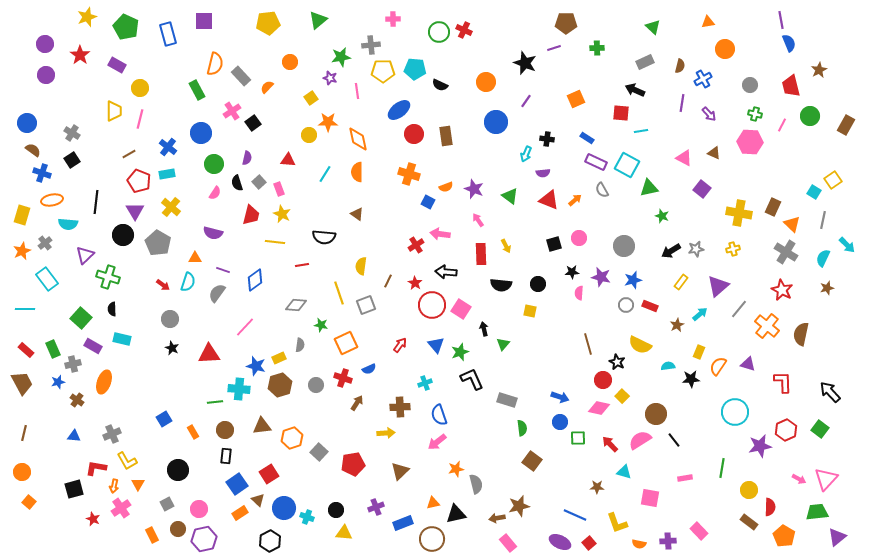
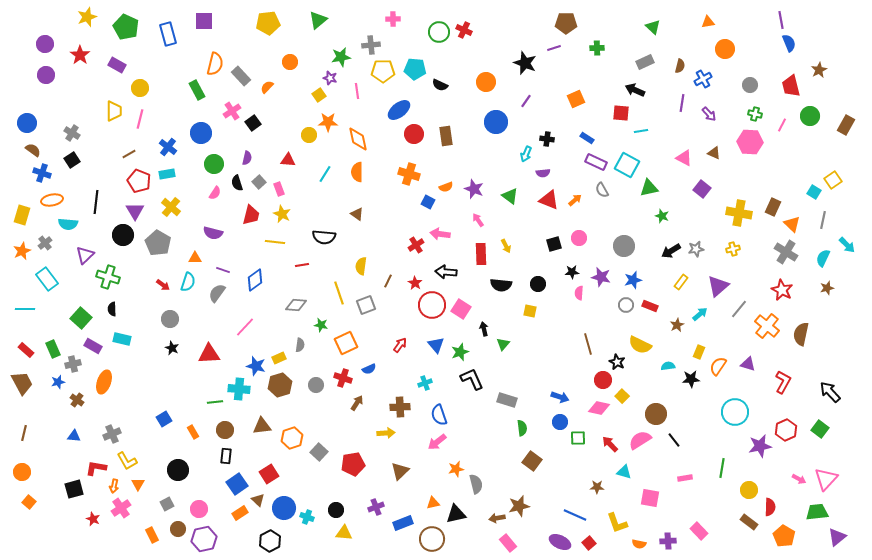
yellow square at (311, 98): moved 8 px right, 3 px up
red L-shape at (783, 382): rotated 30 degrees clockwise
